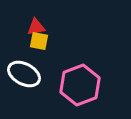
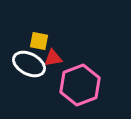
red triangle: moved 17 px right, 31 px down
white ellipse: moved 5 px right, 10 px up
